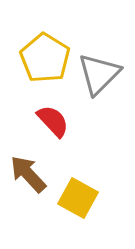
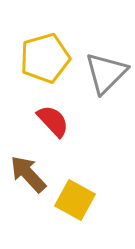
yellow pentagon: rotated 24 degrees clockwise
gray triangle: moved 7 px right, 1 px up
yellow square: moved 3 px left, 2 px down
